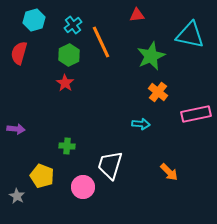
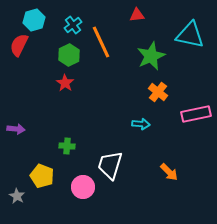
red semicircle: moved 8 px up; rotated 10 degrees clockwise
